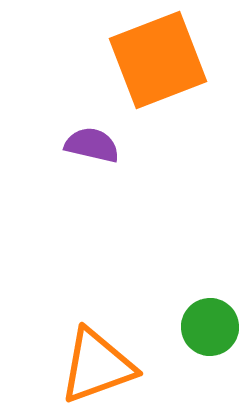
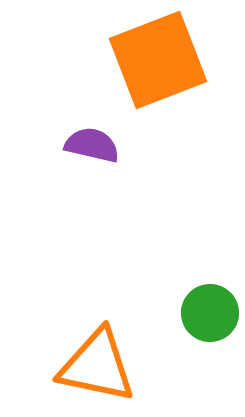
green circle: moved 14 px up
orange triangle: rotated 32 degrees clockwise
